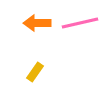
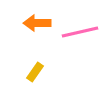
pink line: moved 9 px down
